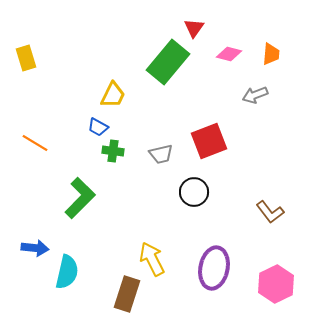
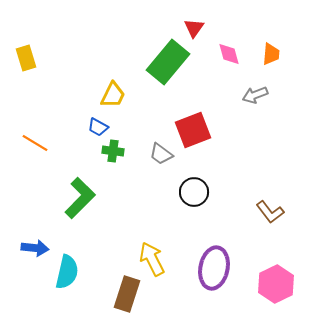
pink diamond: rotated 60 degrees clockwise
red square: moved 16 px left, 11 px up
gray trapezoid: rotated 50 degrees clockwise
